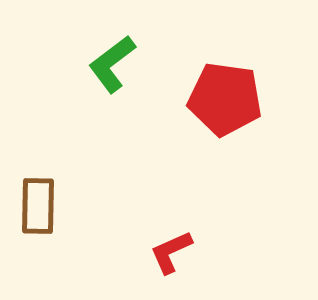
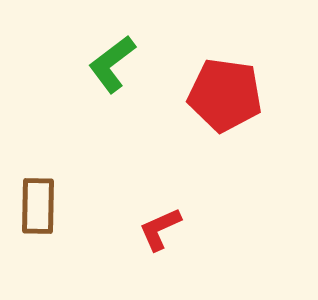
red pentagon: moved 4 px up
red L-shape: moved 11 px left, 23 px up
